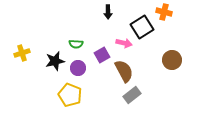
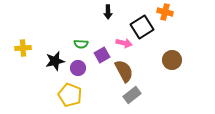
orange cross: moved 1 px right
green semicircle: moved 5 px right
yellow cross: moved 1 px right, 5 px up; rotated 14 degrees clockwise
